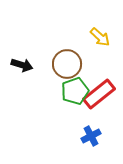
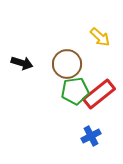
black arrow: moved 2 px up
green pentagon: rotated 12 degrees clockwise
